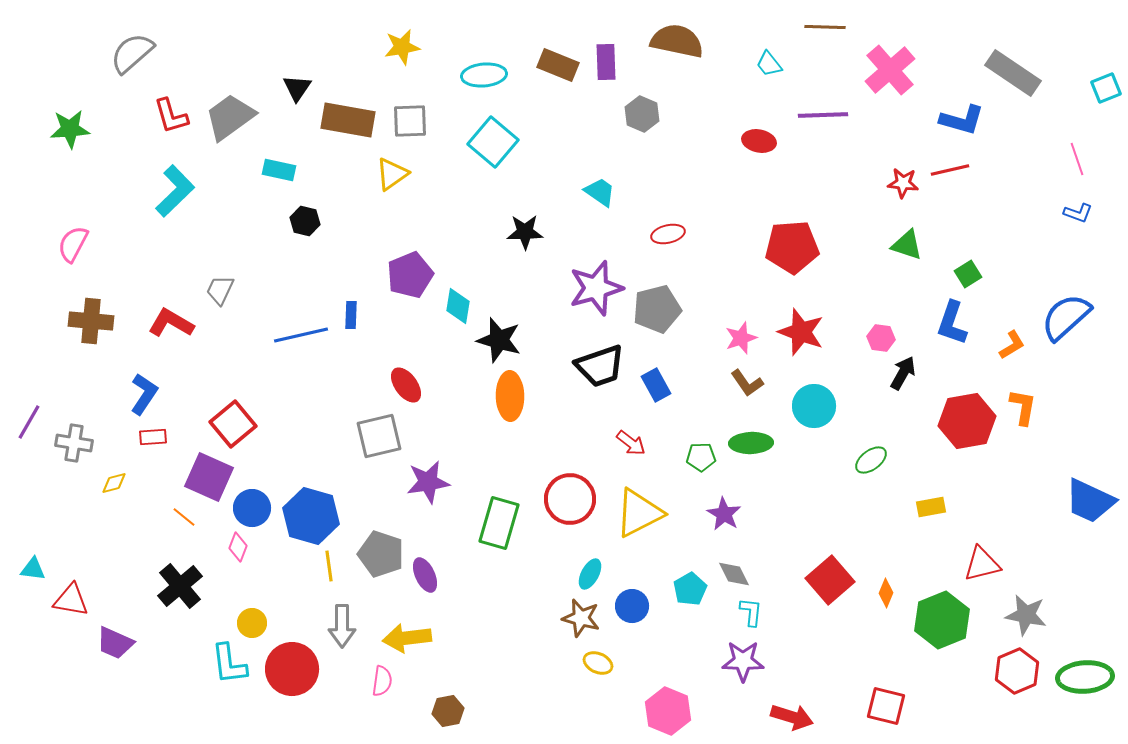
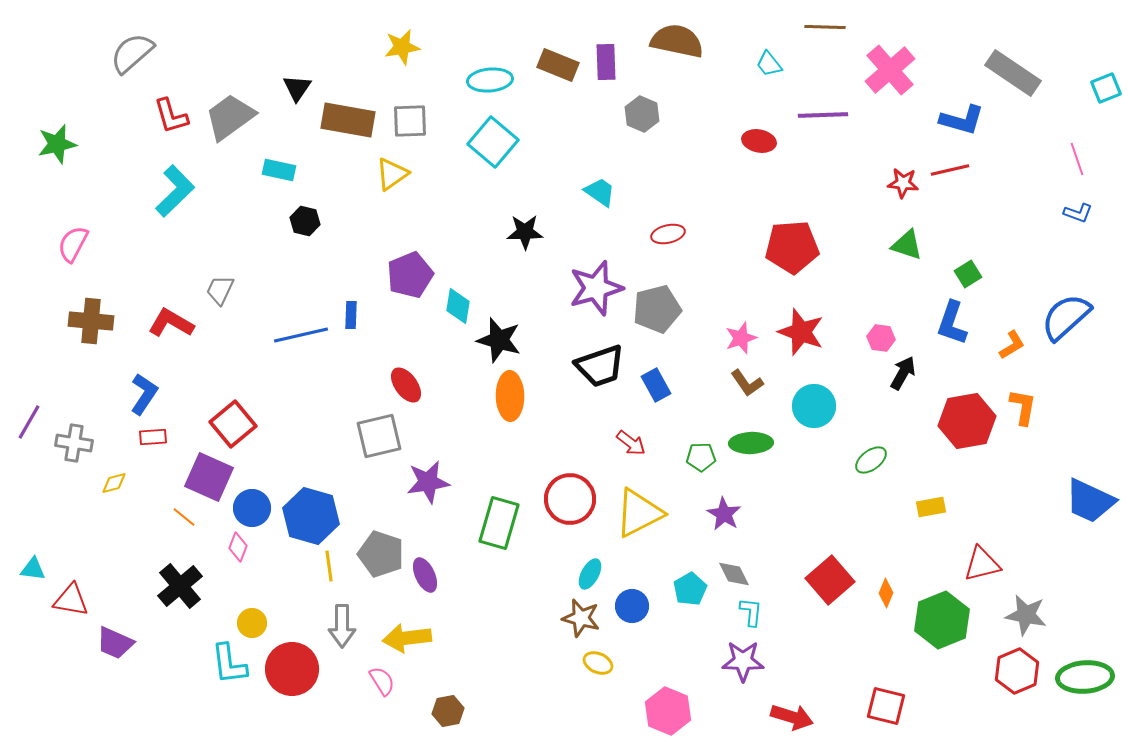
cyan ellipse at (484, 75): moved 6 px right, 5 px down
green star at (70, 129): moved 13 px left, 15 px down; rotated 9 degrees counterclockwise
pink semicircle at (382, 681): rotated 40 degrees counterclockwise
